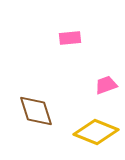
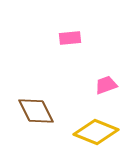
brown diamond: rotated 9 degrees counterclockwise
